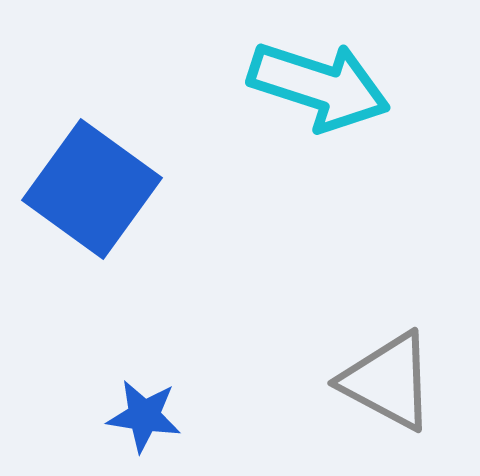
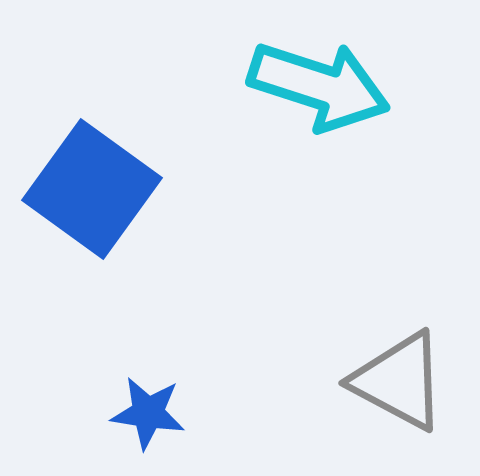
gray triangle: moved 11 px right
blue star: moved 4 px right, 3 px up
